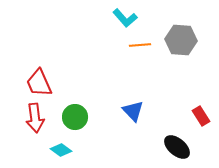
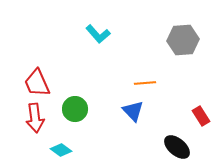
cyan L-shape: moved 27 px left, 16 px down
gray hexagon: moved 2 px right; rotated 8 degrees counterclockwise
orange line: moved 5 px right, 38 px down
red trapezoid: moved 2 px left
green circle: moved 8 px up
